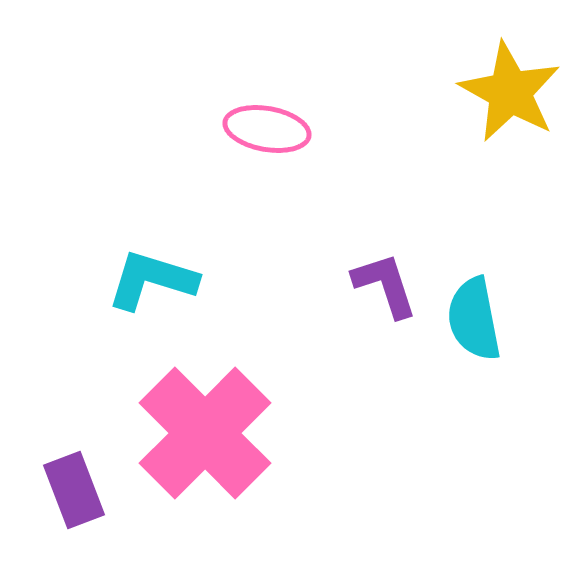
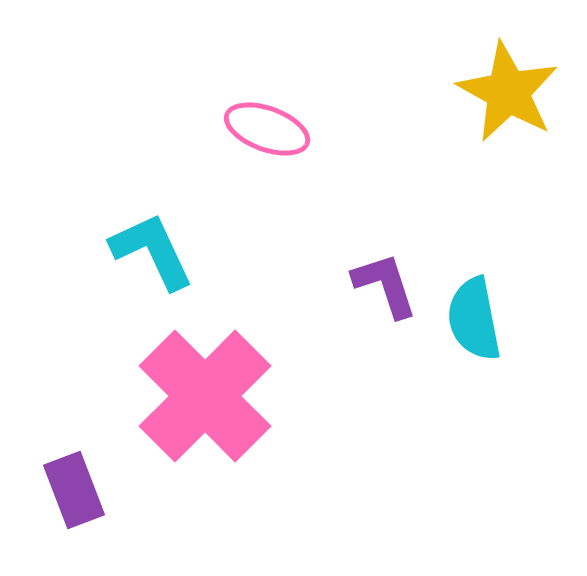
yellow star: moved 2 px left
pink ellipse: rotated 10 degrees clockwise
cyan L-shape: moved 29 px up; rotated 48 degrees clockwise
pink cross: moved 37 px up
